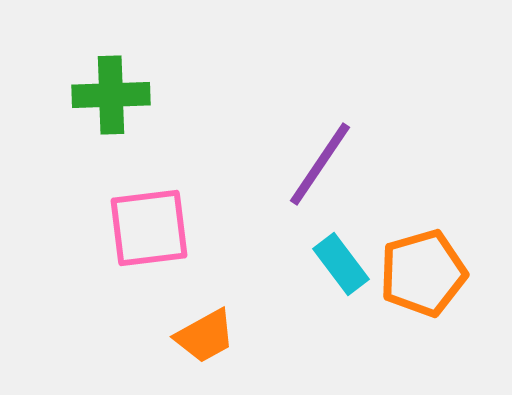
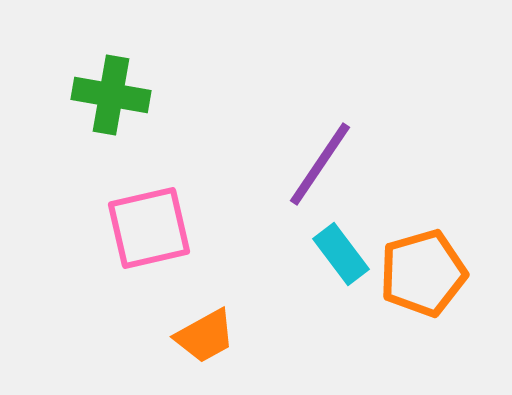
green cross: rotated 12 degrees clockwise
pink square: rotated 6 degrees counterclockwise
cyan rectangle: moved 10 px up
